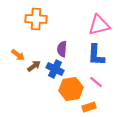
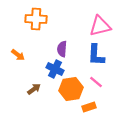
pink triangle: moved 1 px right, 1 px down
brown arrow: moved 23 px down
